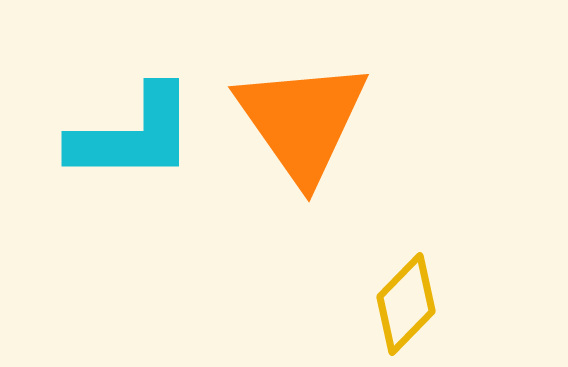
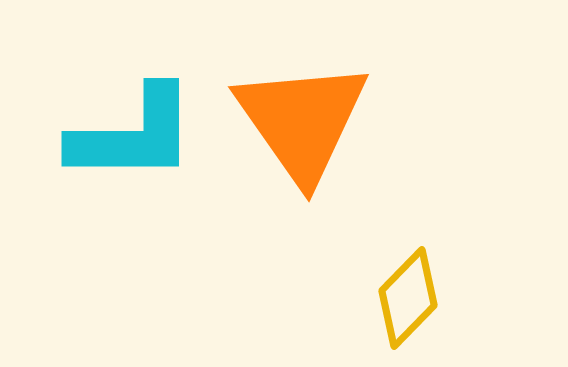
yellow diamond: moved 2 px right, 6 px up
